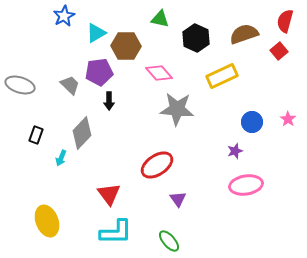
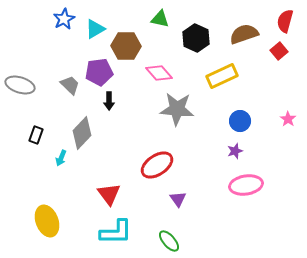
blue star: moved 3 px down
cyan triangle: moved 1 px left, 4 px up
blue circle: moved 12 px left, 1 px up
